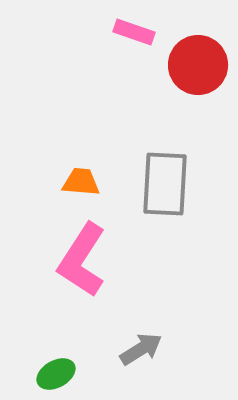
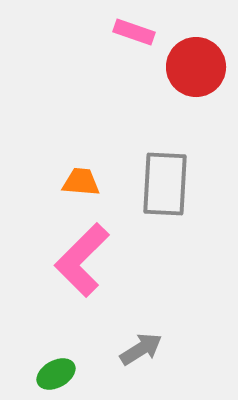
red circle: moved 2 px left, 2 px down
pink L-shape: rotated 12 degrees clockwise
